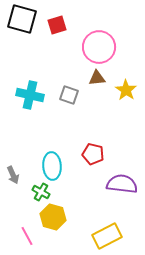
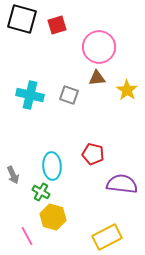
yellow star: moved 1 px right
yellow rectangle: moved 1 px down
